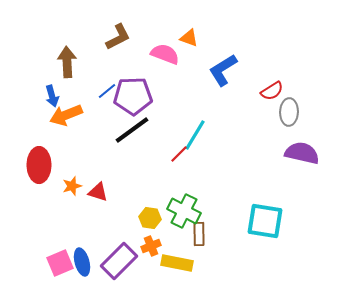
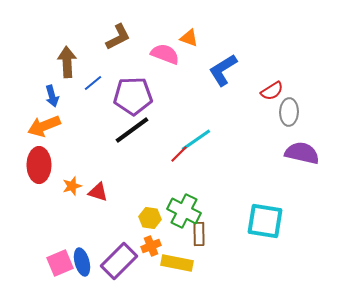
blue line: moved 14 px left, 8 px up
orange arrow: moved 22 px left, 11 px down
cyan line: moved 1 px right, 5 px down; rotated 24 degrees clockwise
